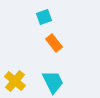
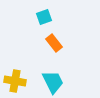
yellow cross: rotated 30 degrees counterclockwise
